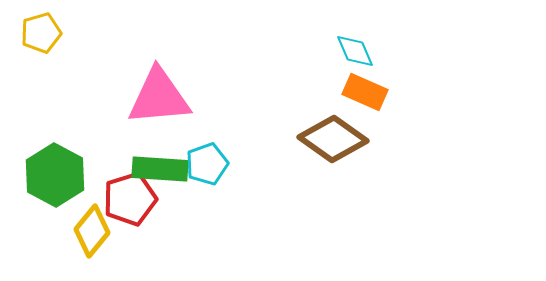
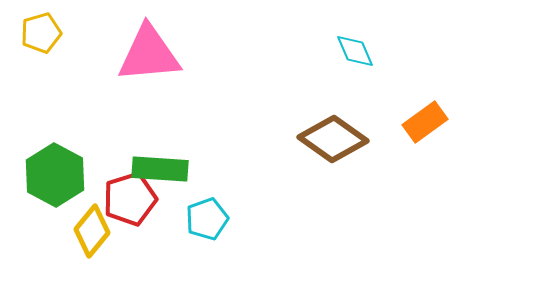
orange rectangle: moved 60 px right, 30 px down; rotated 60 degrees counterclockwise
pink triangle: moved 10 px left, 43 px up
cyan pentagon: moved 55 px down
